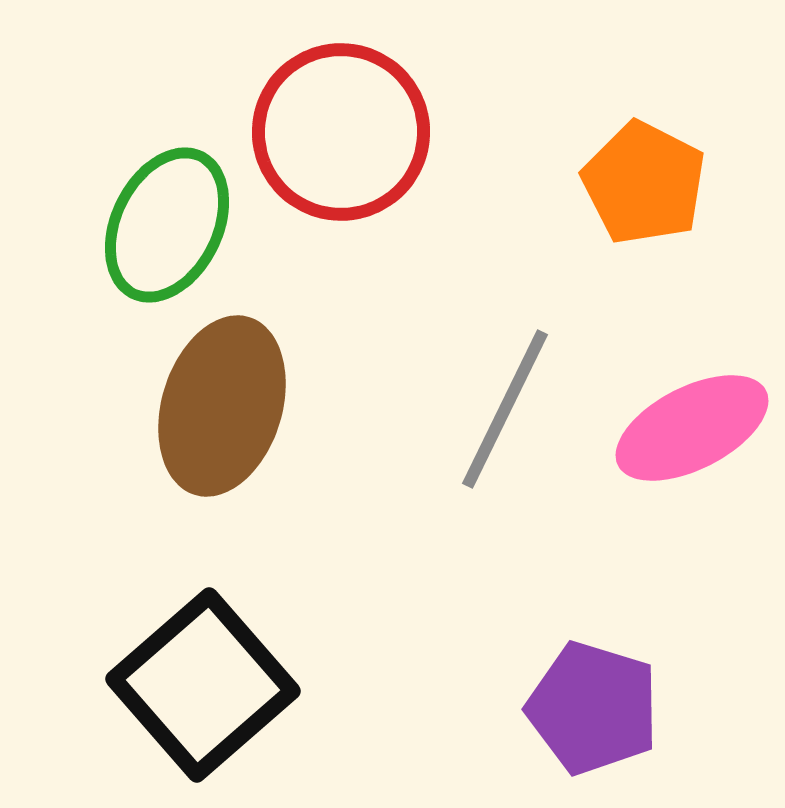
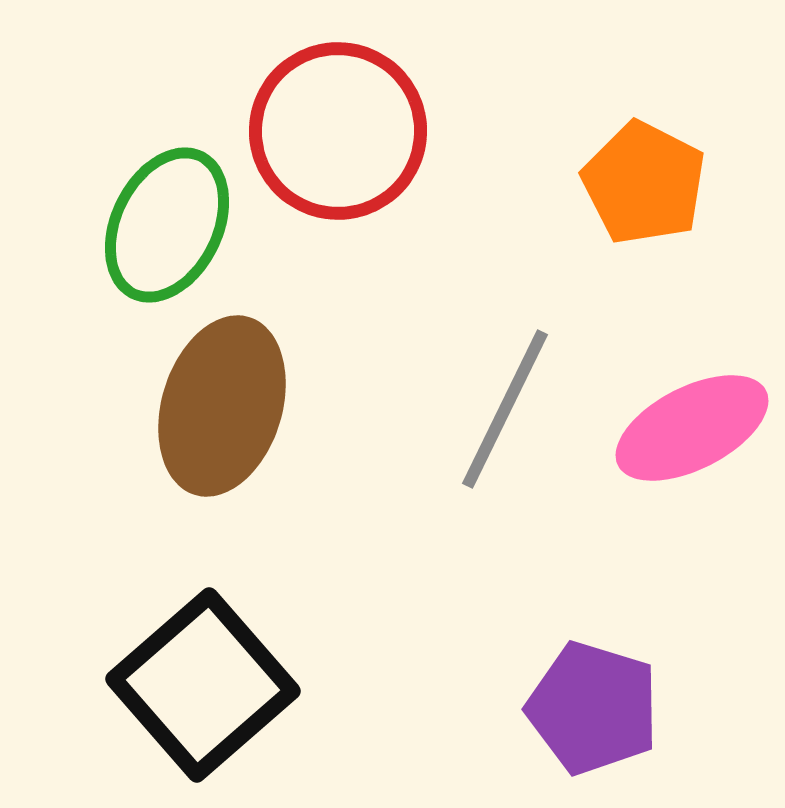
red circle: moved 3 px left, 1 px up
